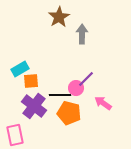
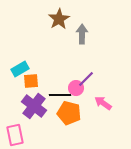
brown star: moved 2 px down
